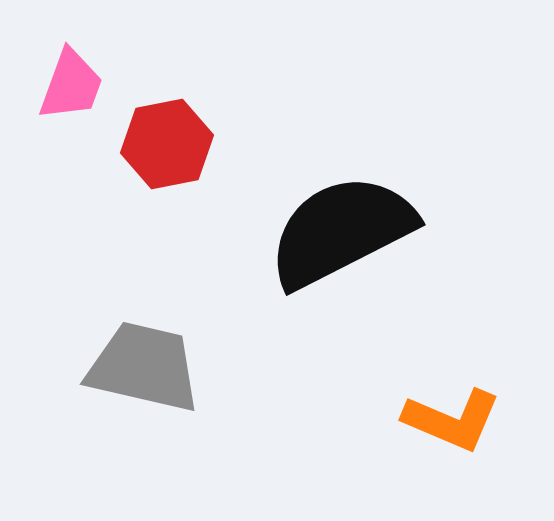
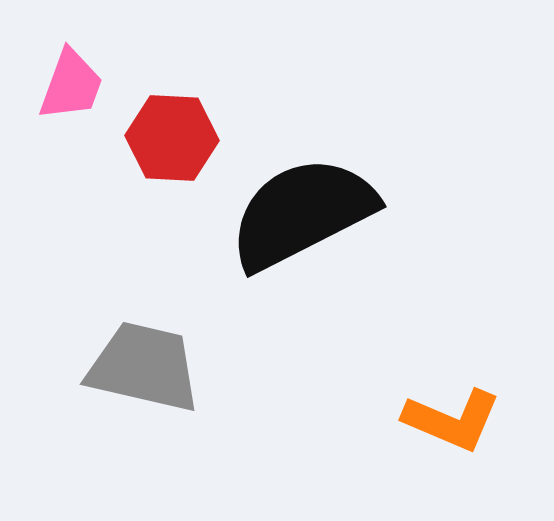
red hexagon: moved 5 px right, 6 px up; rotated 14 degrees clockwise
black semicircle: moved 39 px left, 18 px up
